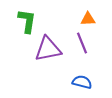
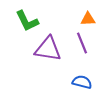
green L-shape: rotated 145 degrees clockwise
purple triangle: rotated 20 degrees clockwise
